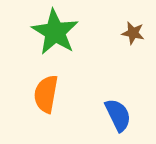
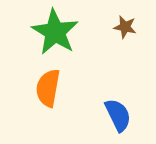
brown star: moved 8 px left, 6 px up
orange semicircle: moved 2 px right, 6 px up
